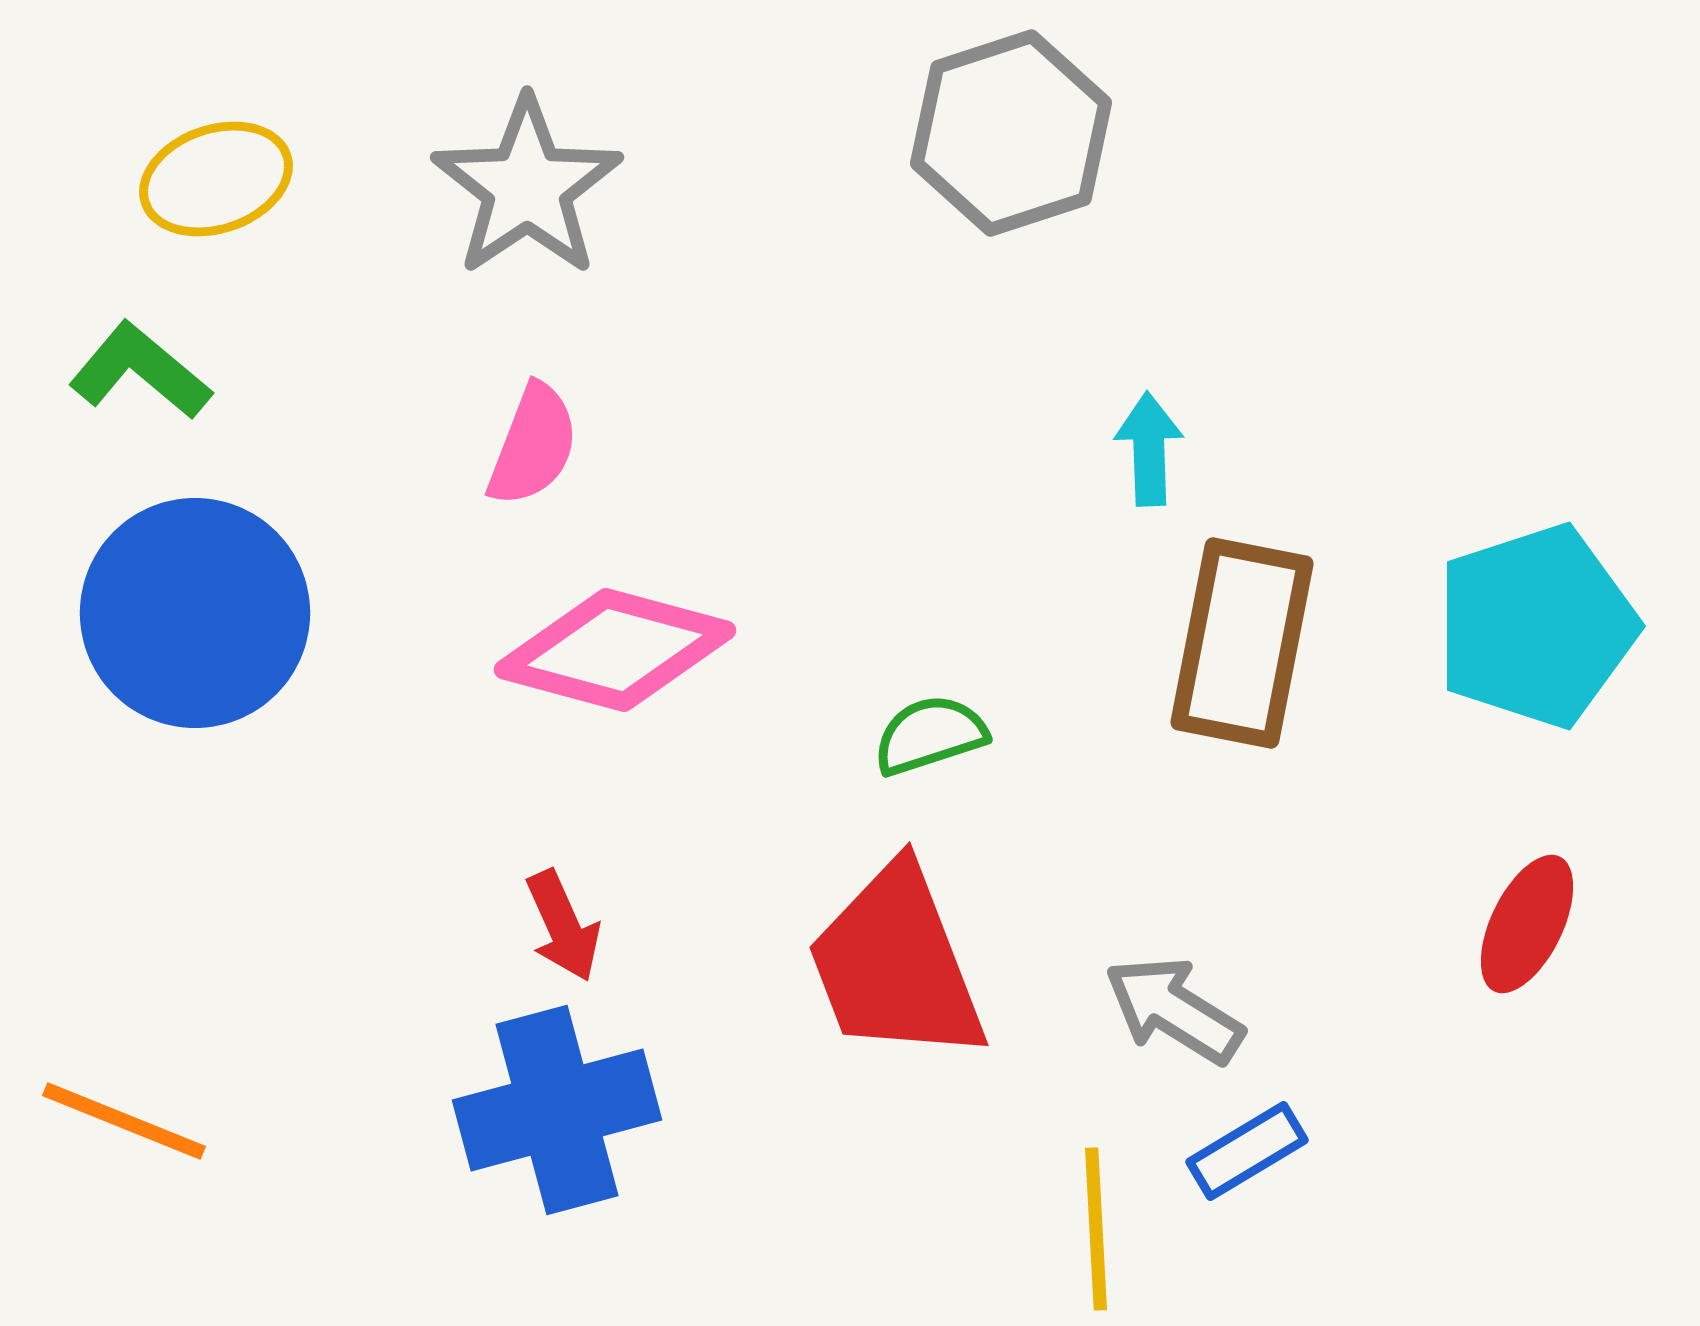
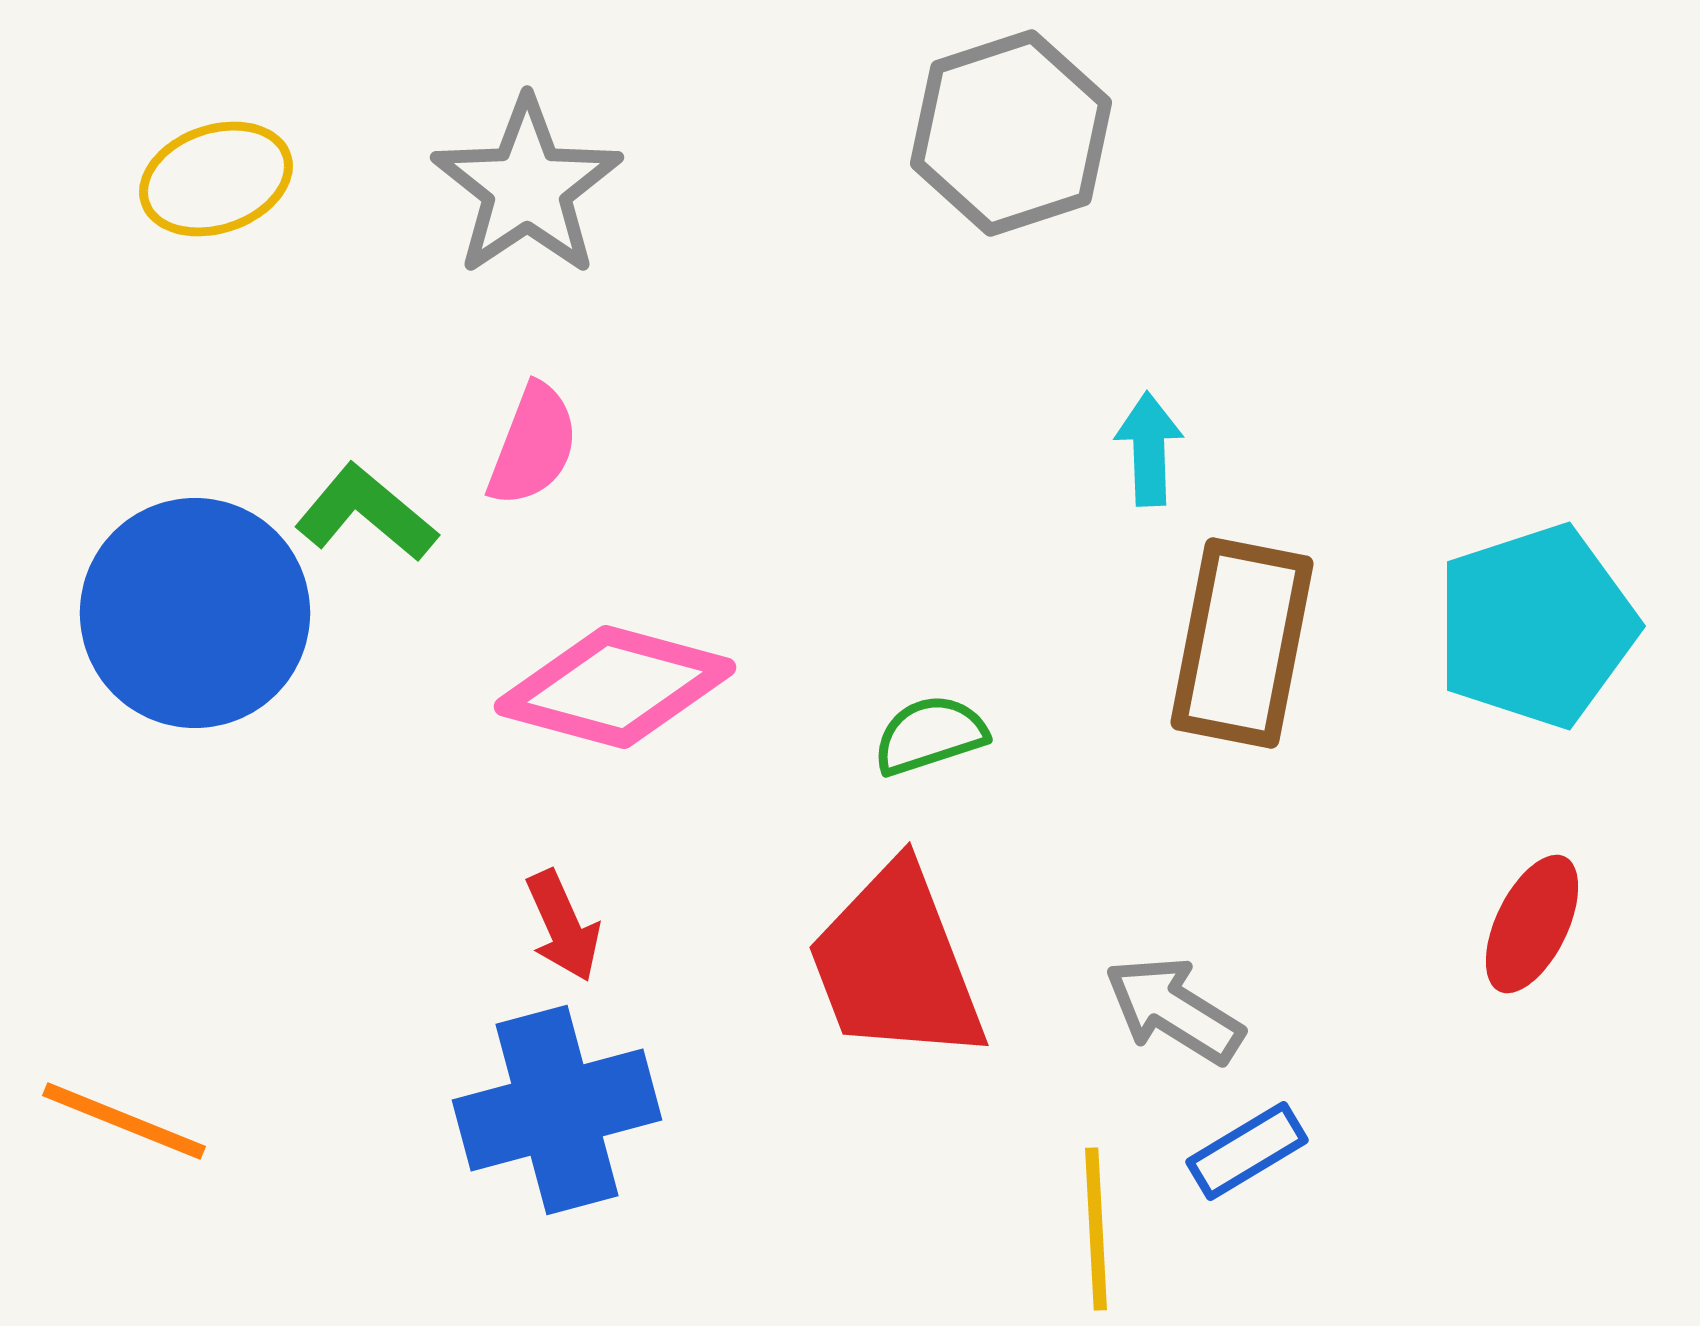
green L-shape: moved 226 px right, 142 px down
pink diamond: moved 37 px down
red ellipse: moved 5 px right
